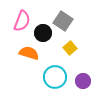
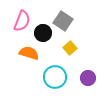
purple circle: moved 5 px right, 3 px up
